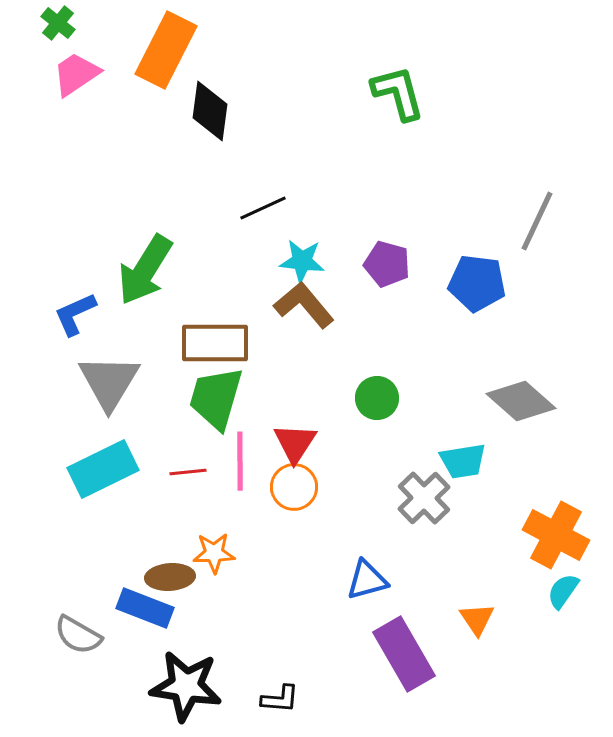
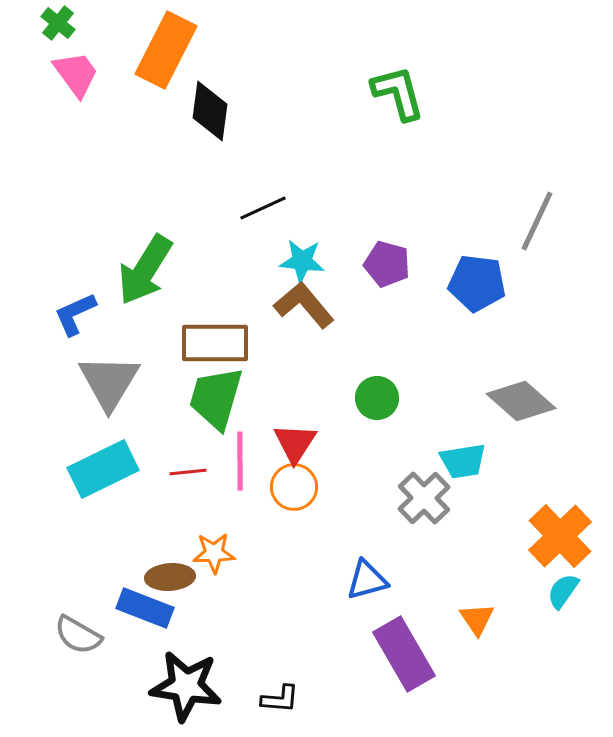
pink trapezoid: rotated 88 degrees clockwise
orange cross: moved 4 px right, 1 px down; rotated 18 degrees clockwise
